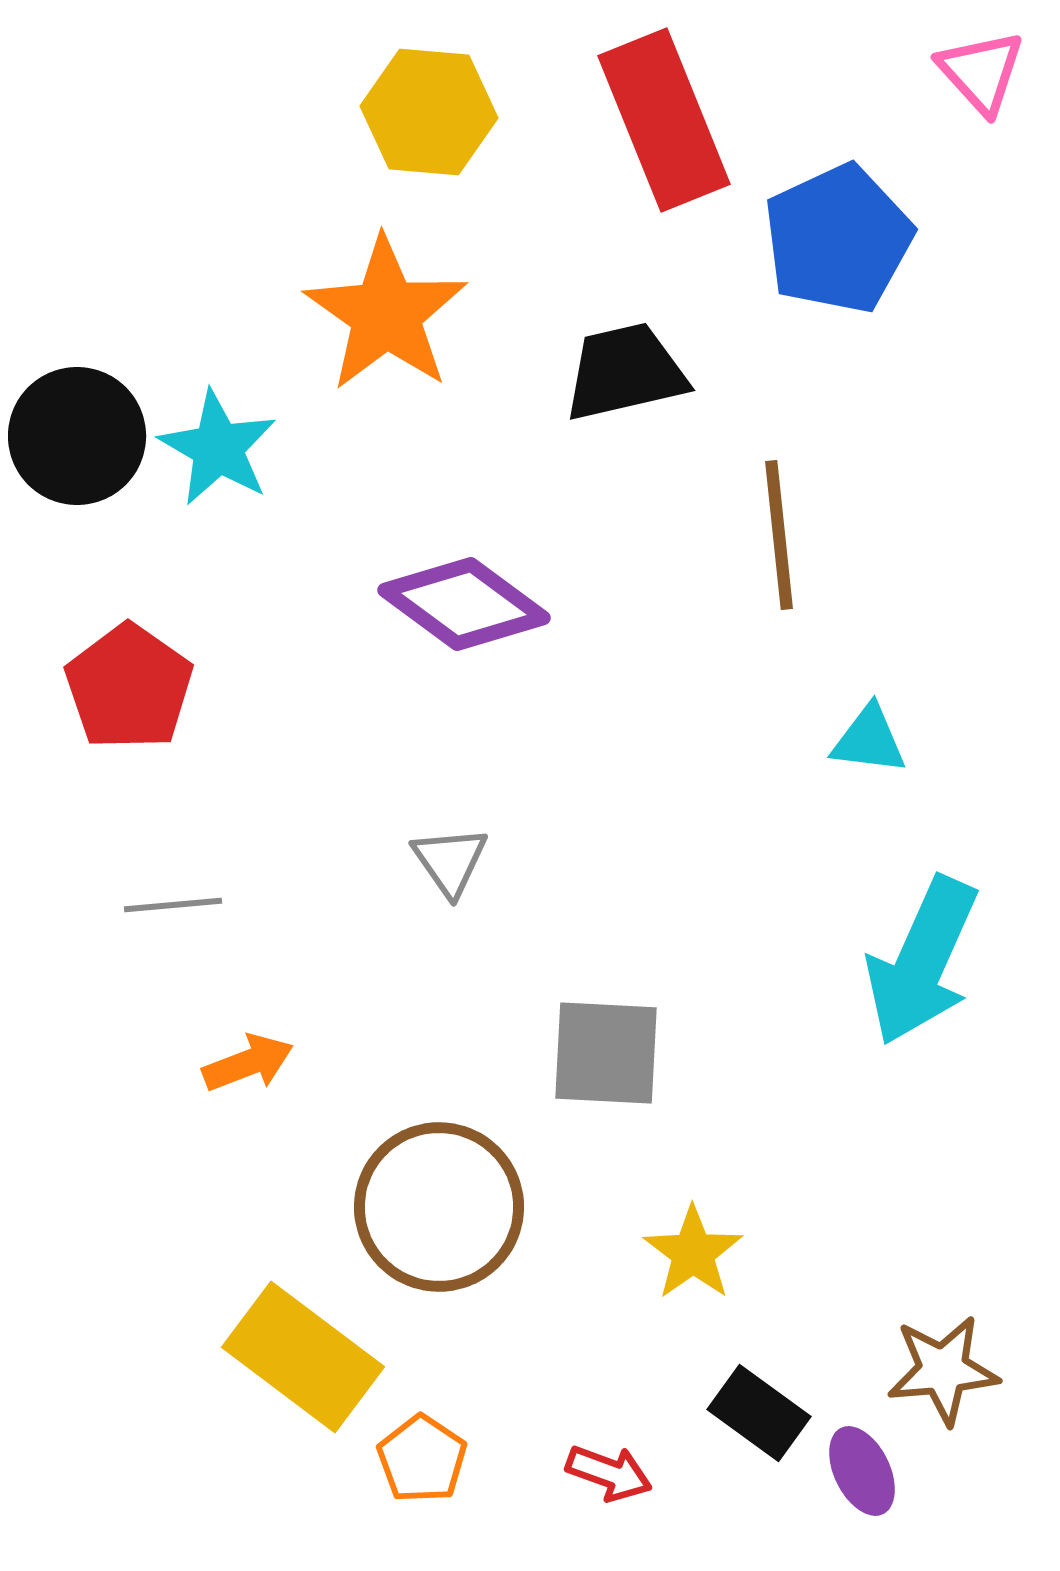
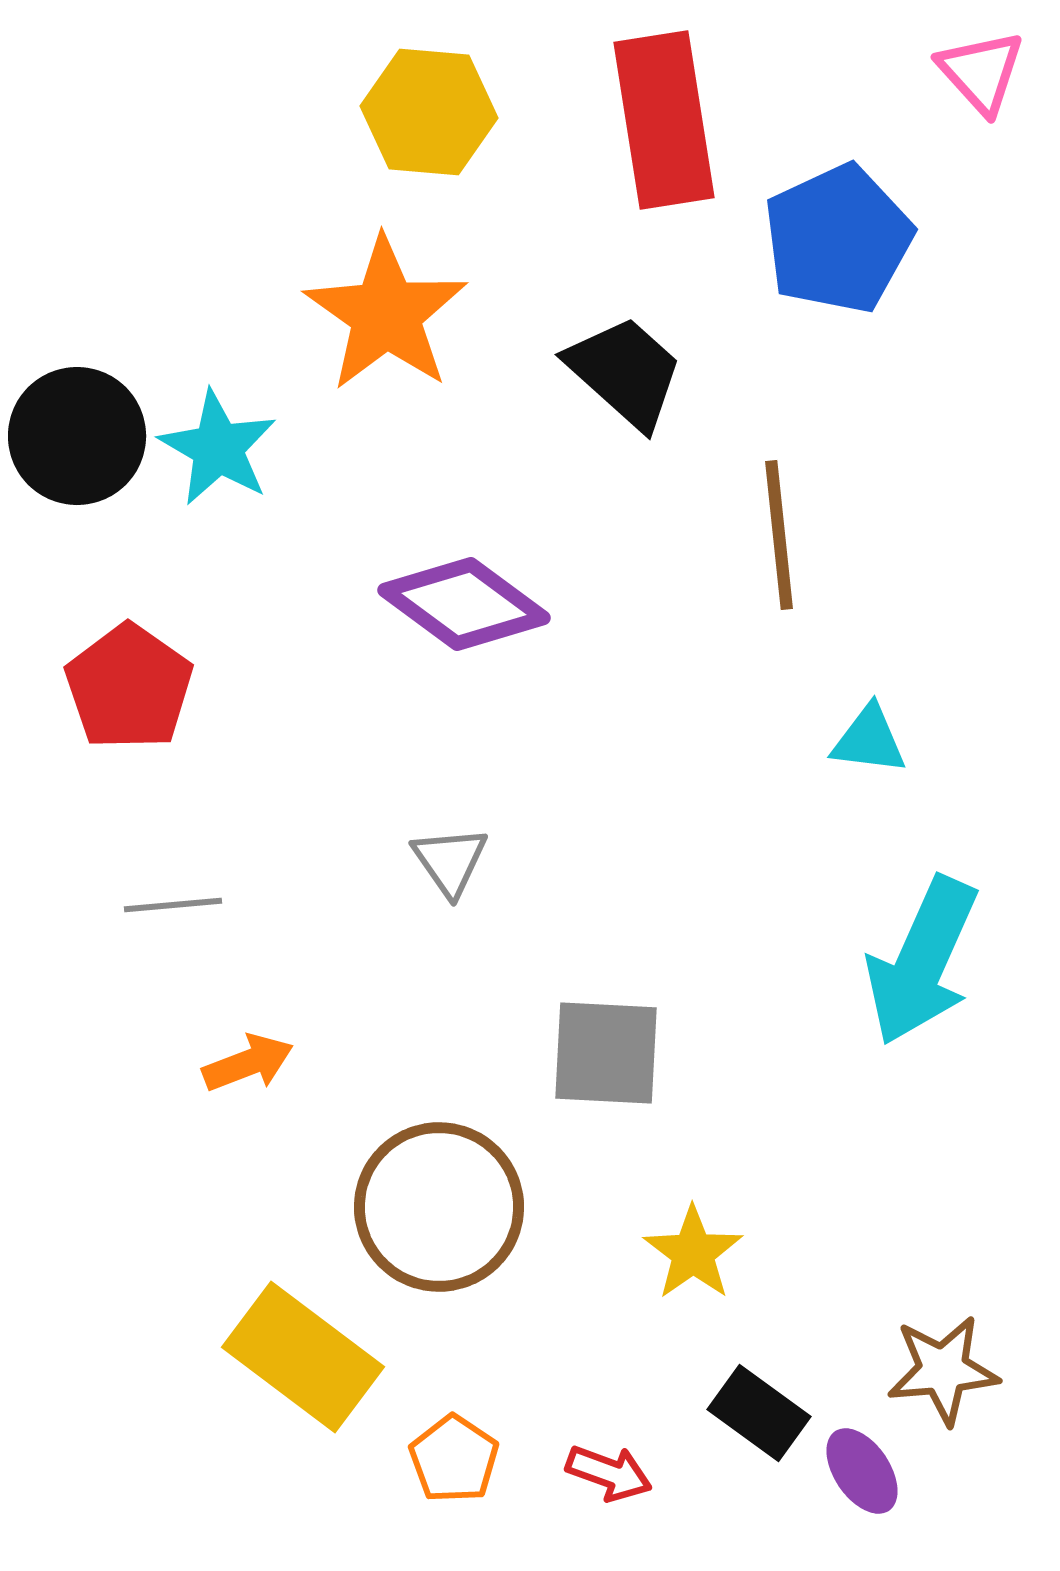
red rectangle: rotated 13 degrees clockwise
black trapezoid: rotated 55 degrees clockwise
orange pentagon: moved 32 px right
purple ellipse: rotated 8 degrees counterclockwise
